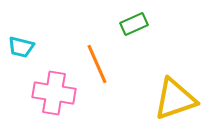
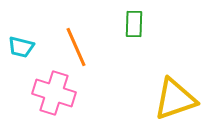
green rectangle: rotated 64 degrees counterclockwise
orange line: moved 21 px left, 17 px up
pink cross: rotated 9 degrees clockwise
